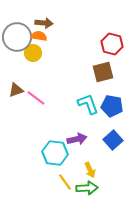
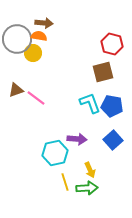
gray circle: moved 2 px down
cyan L-shape: moved 2 px right, 1 px up
purple arrow: rotated 18 degrees clockwise
cyan hexagon: rotated 20 degrees counterclockwise
yellow line: rotated 18 degrees clockwise
